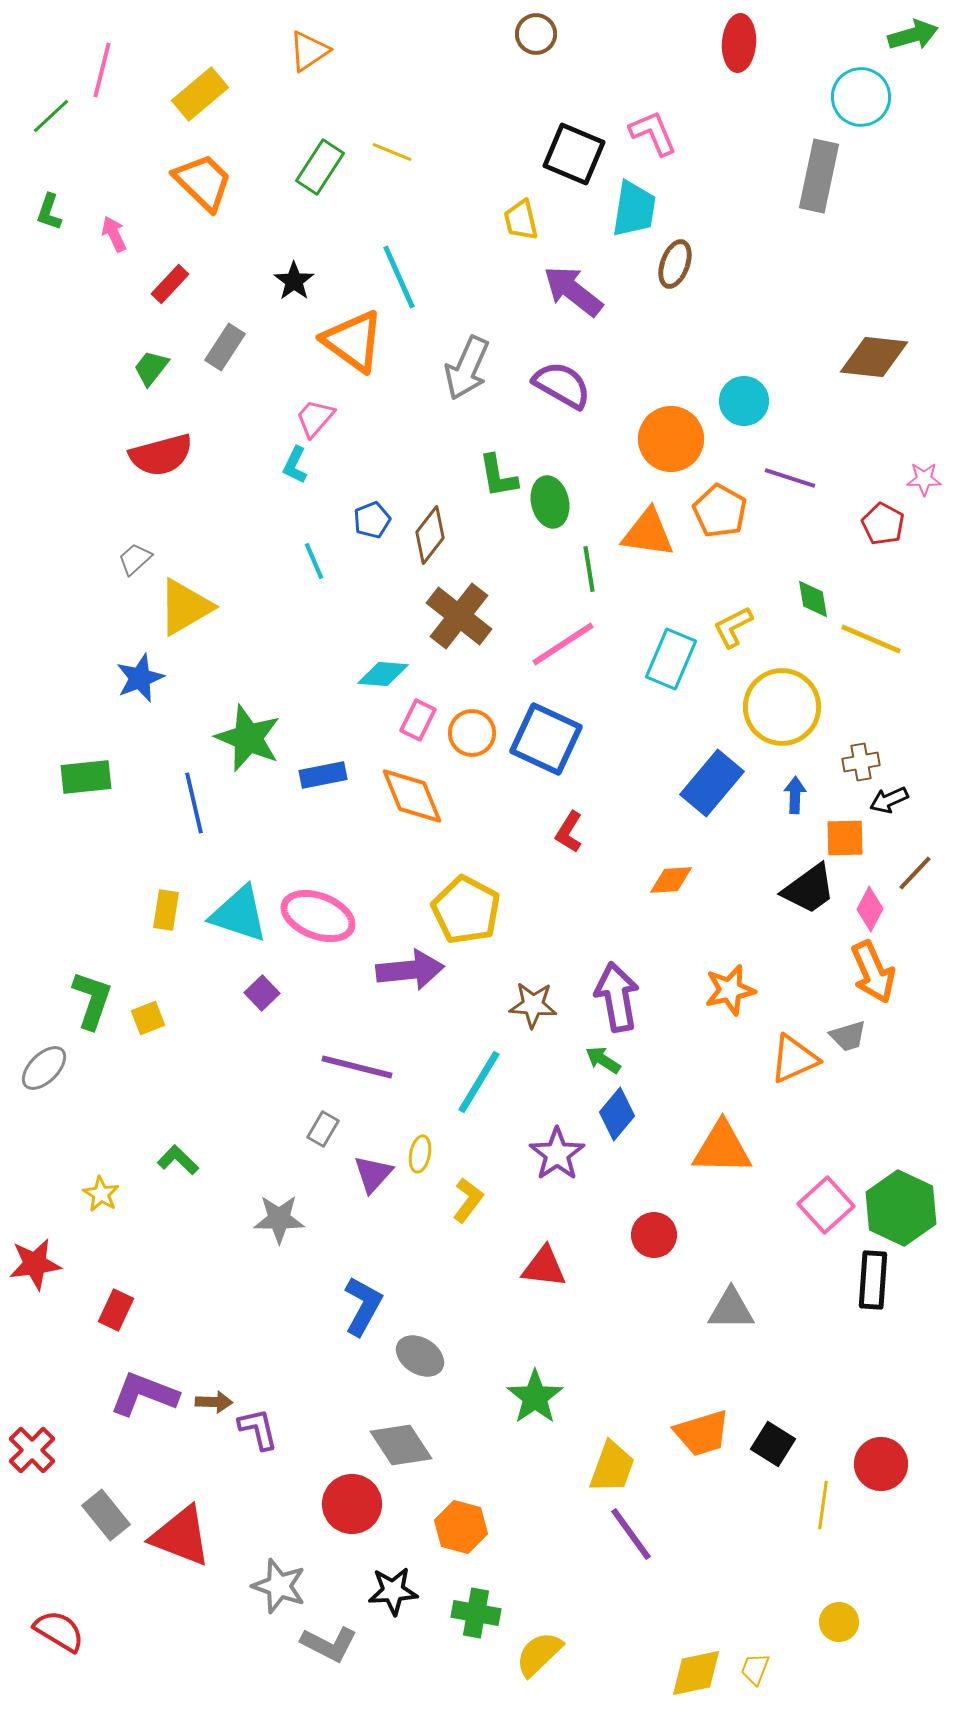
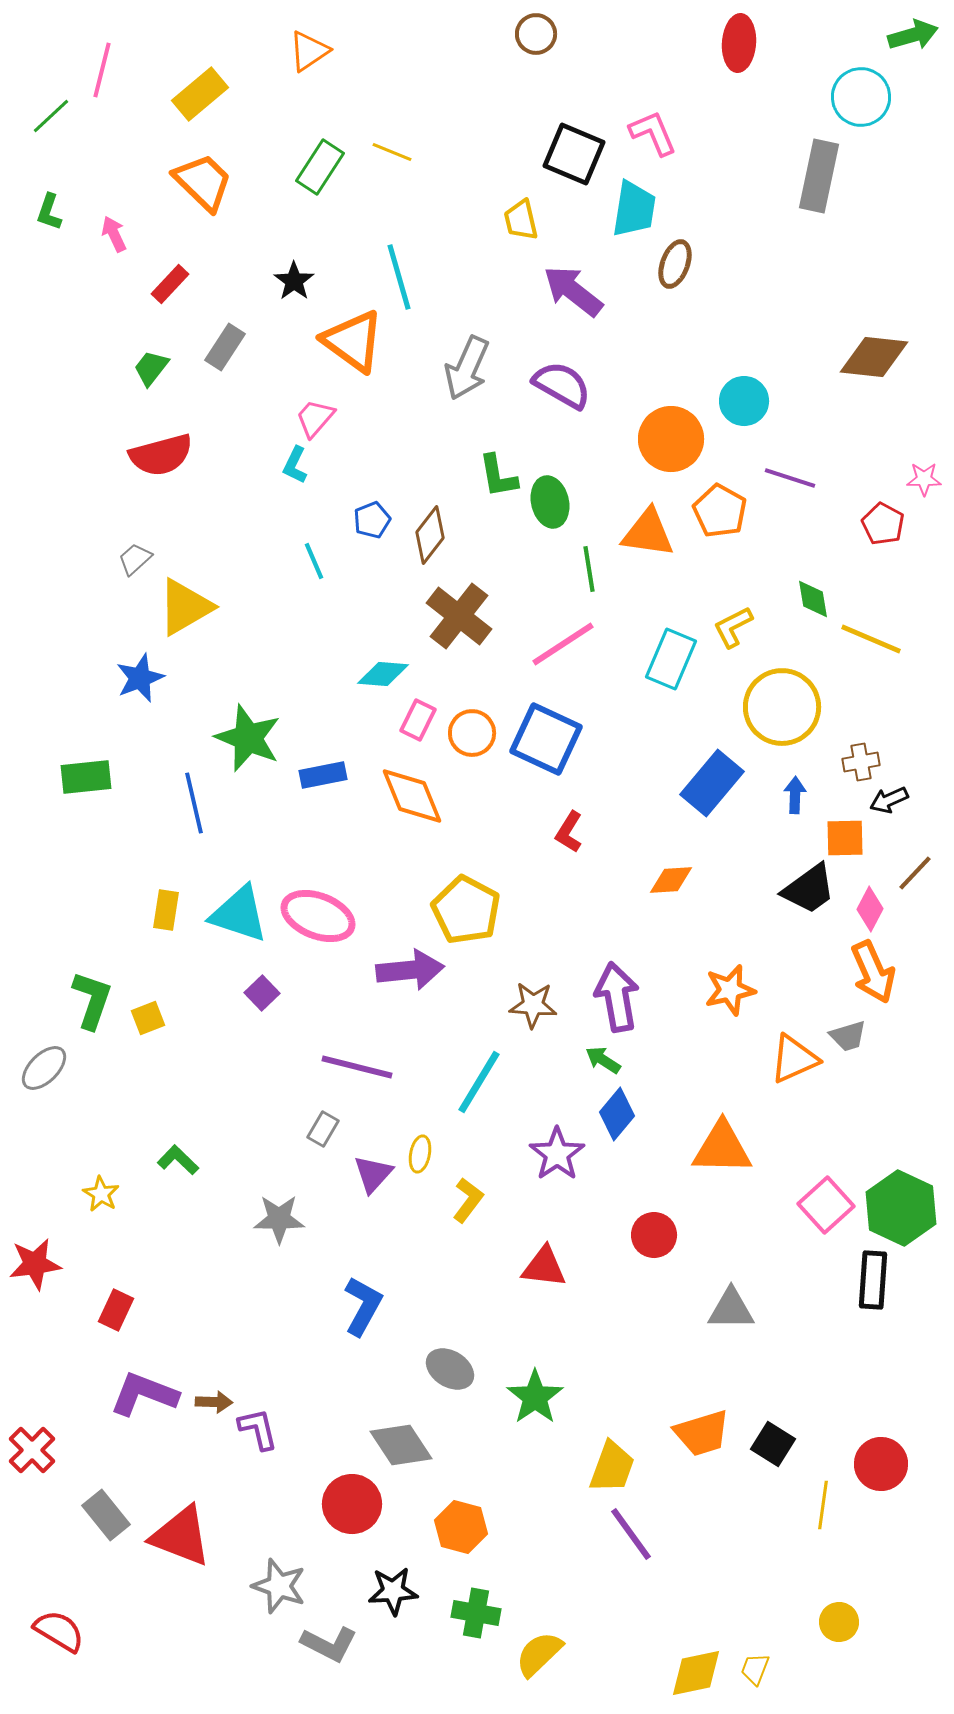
cyan line at (399, 277): rotated 8 degrees clockwise
gray ellipse at (420, 1356): moved 30 px right, 13 px down
